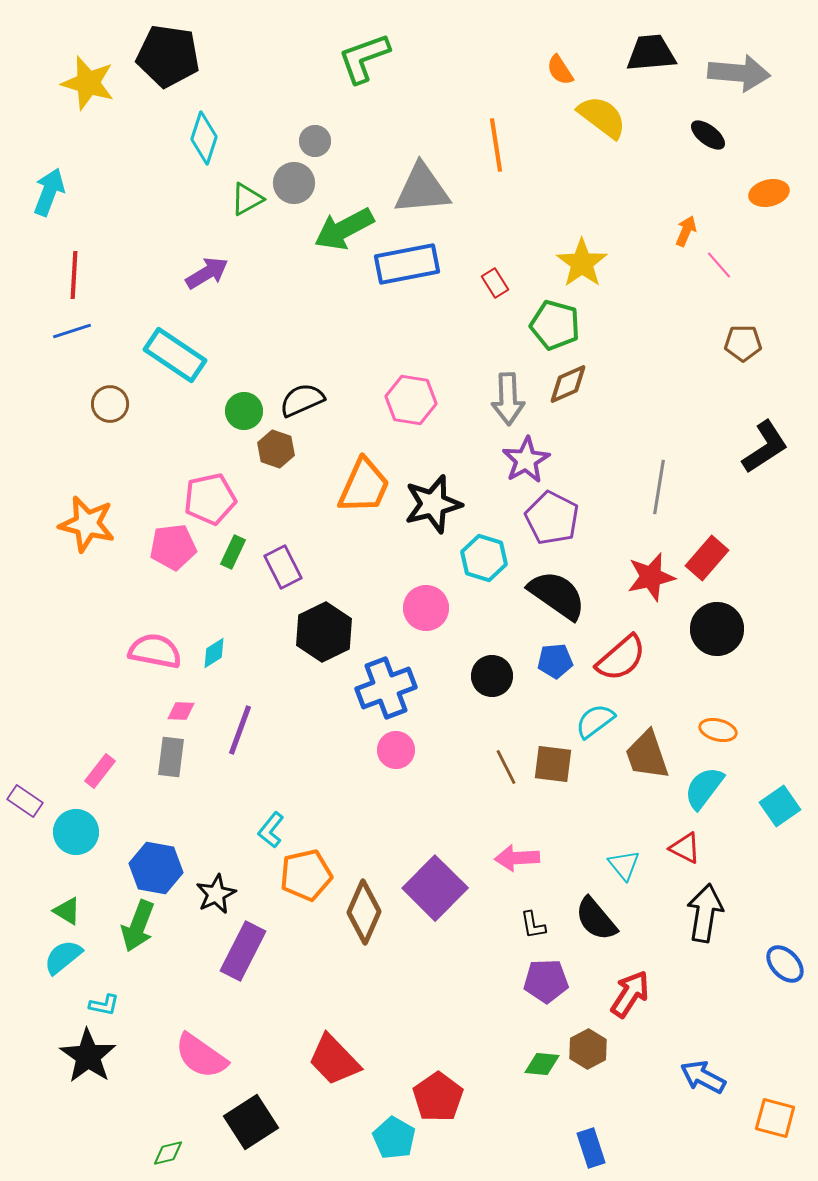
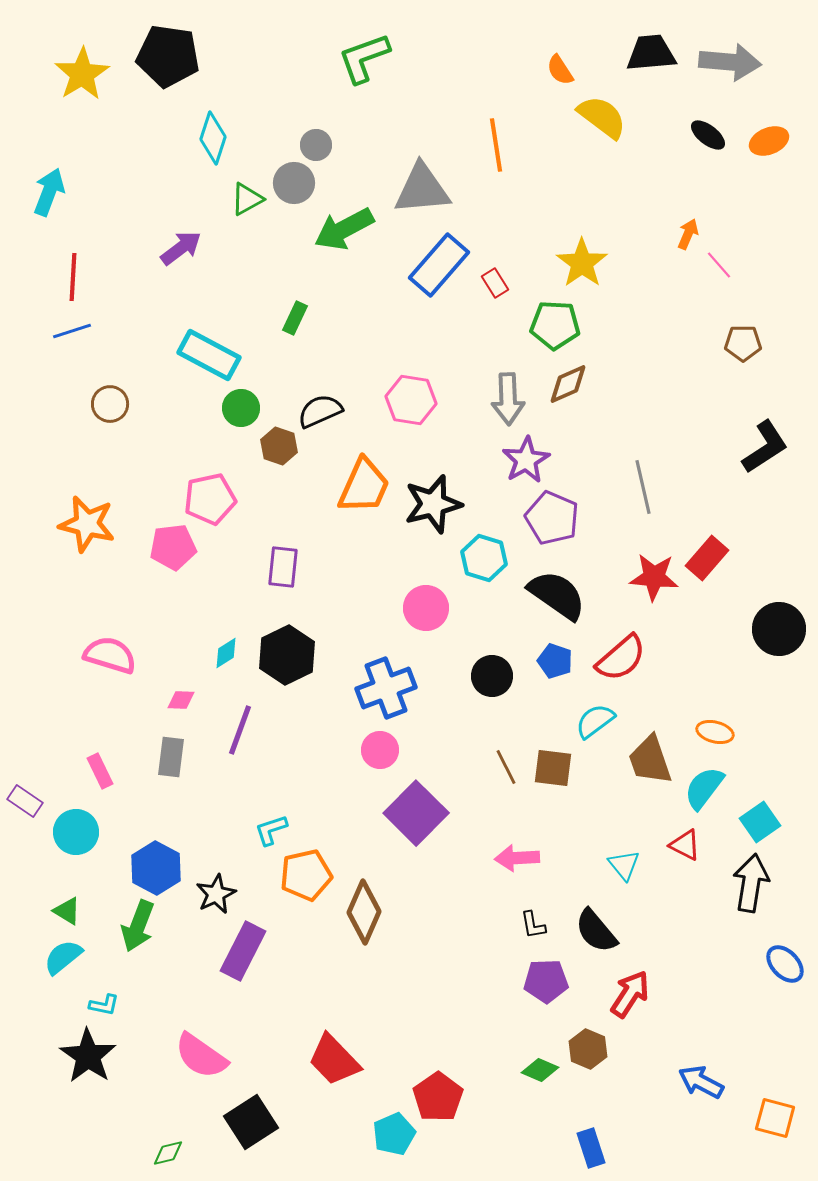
gray arrow at (739, 73): moved 9 px left, 11 px up
yellow star at (88, 83): moved 6 px left, 9 px up; rotated 24 degrees clockwise
cyan diamond at (204, 138): moved 9 px right
gray circle at (315, 141): moved 1 px right, 4 px down
orange ellipse at (769, 193): moved 52 px up; rotated 9 degrees counterclockwise
orange arrow at (686, 231): moved 2 px right, 3 px down
blue rectangle at (407, 264): moved 32 px right, 1 px down; rotated 38 degrees counterclockwise
purple arrow at (207, 273): moved 26 px left, 25 px up; rotated 6 degrees counterclockwise
red line at (74, 275): moved 1 px left, 2 px down
green pentagon at (555, 325): rotated 12 degrees counterclockwise
cyan rectangle at (175, 355): moved 34 px right; rotated 6 degrees counterclockwise
black semicircle at (302, 400): moved 18 px right, 11 px down
green circle at (244, 411): moved 3 px left, 3 px up
brown hexagon at (276, 449): moved 3 px right, 3 px up
gray line at (659, 487): moved 16 px left; rotated 22 degrees counterclockwise
purple pentagon at (552, 518): rotated 4 degrees counterclockwise
green rectangle at (233, 552): moved 62 px right, 234 px up
purple rectangle at (283, 567): rotated 33 degrees clockwise
red star at (651, 577): moved 3 px right; rotated 18 degrees clockwise
black circle at (717, 629): moved 62 px right
black hexagon at (324, 632): moved 37 px left, 23 px down
pink semicircle at (155, 651): moved 45 px left, 4 px down; rotated 6 degrees clockwise
cyan diamond at (214, 653): moved 12 px right
blue pentagon at (555, 661): rotated 24 degrees clockwise
pink diamond at (181, 711): moved 11 px up
orange ellipse at (718, 730): moved 3 px left, 2 px down
pink circle at (396, 750): moved 16 px left
brown trapezoid at (647, 755): moved 3 px right, 5 px down
brown square at (553, 764): moved 4 px down
pink rectangle at (100, 771): rotated 64 degrees counterclockwise
cyan square at (780, 806): moved 20 px left, 16 px down
cyan L-shape at (271, 830): rotated 33 degrees clockwise
red triangle at (685, 848): moved 3 px up
blue hexagon at (156, 868): rotated 18 degrees clockwise
purple square at (435, 888): moved 19 px left, 75 px up
black arrow at (705, 913): moved 46 px right, 30 px up
black semicircle at (596, 919): moved 12 px down
brown hexagon at (588, 1049): rotated 9 degrees counterclockwise
green diamond at (542, 1064): moved 2 px left, 6 px down; rotated 18 degrees clockwise
blue arrow at (703, 1077): moved 2 px left, 5 px down
cyan pentagon at (394, 1138): moved 4 px up; rotated 18 degrees clockwise
